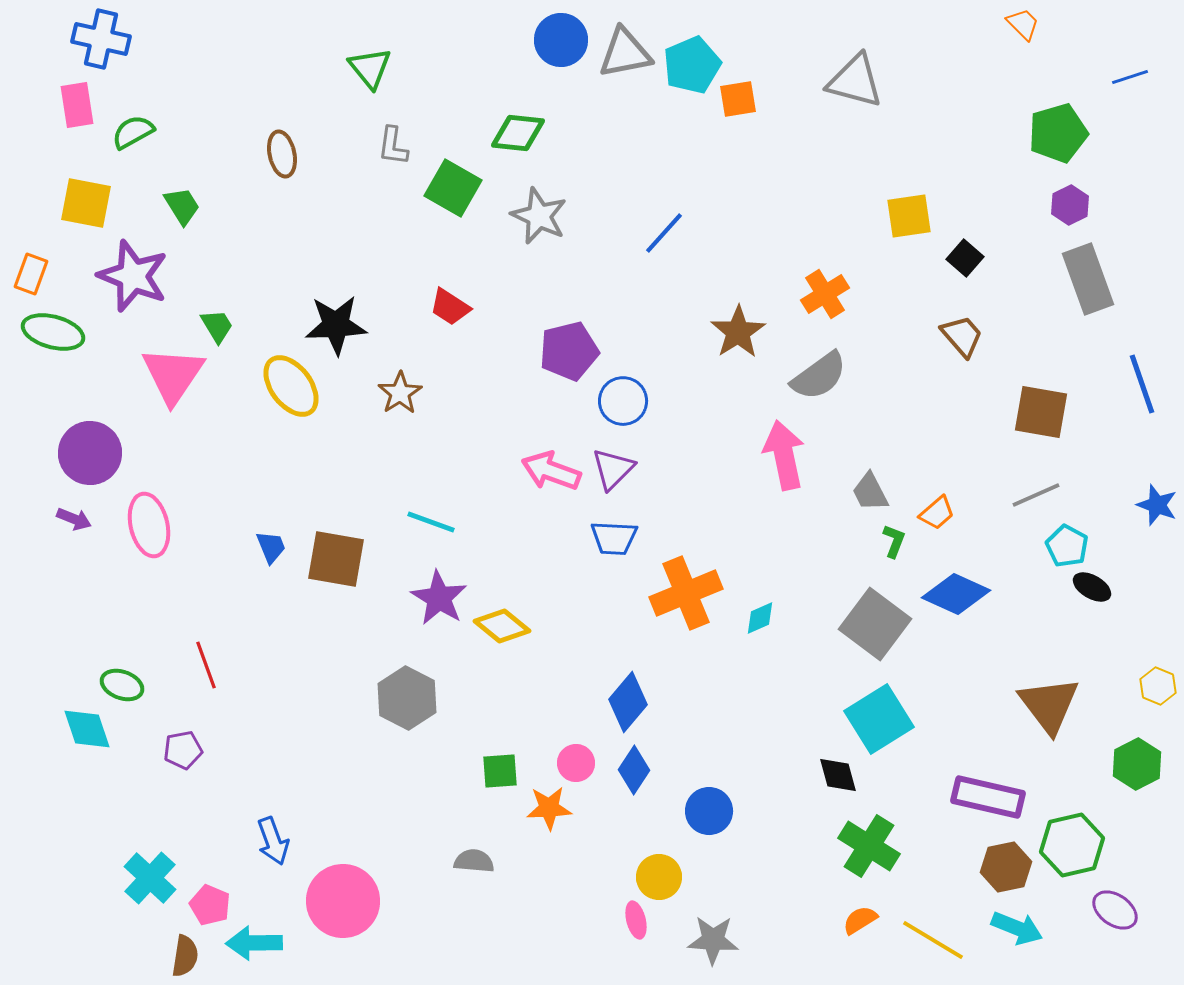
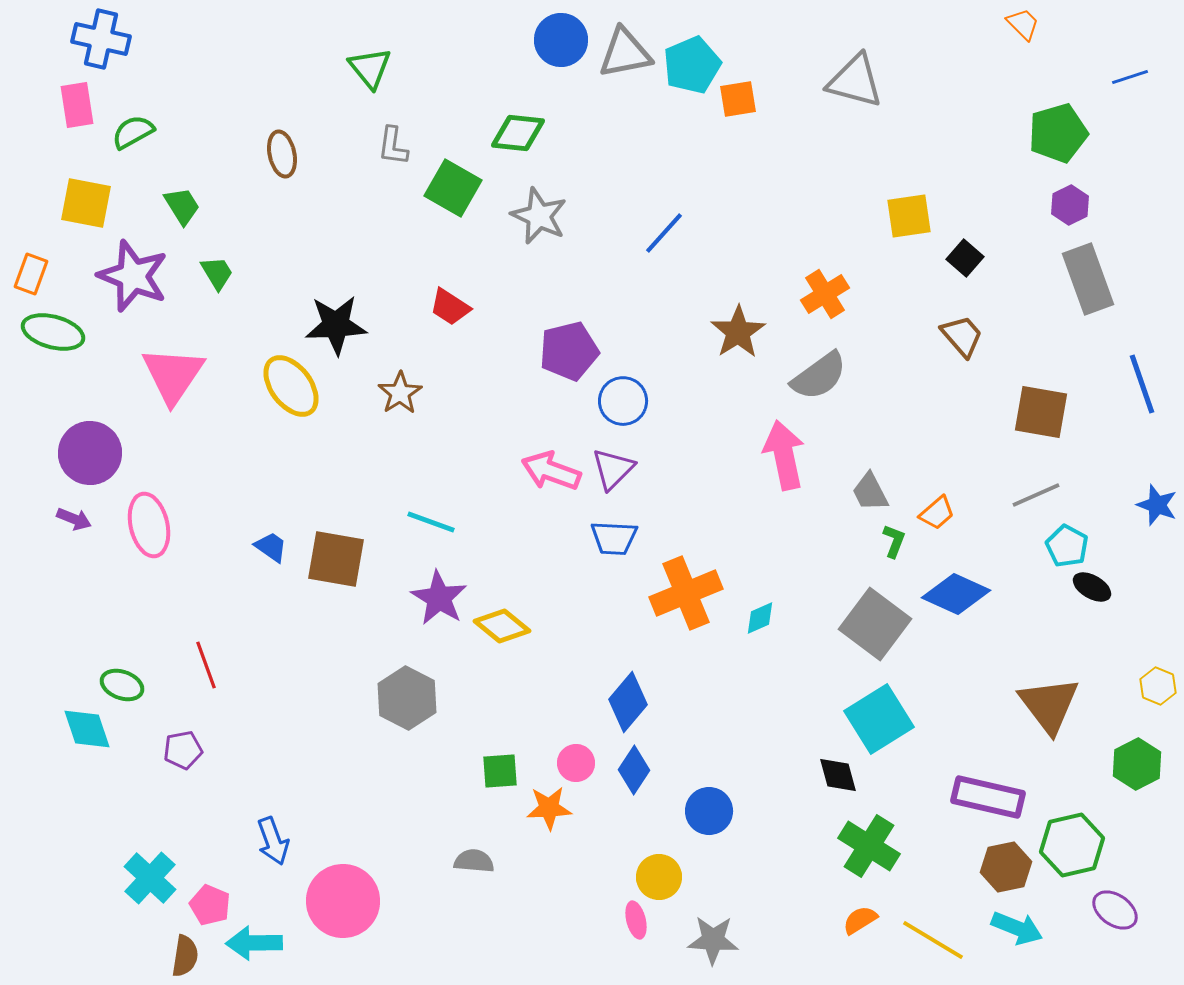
green trapezoid at (217, 326): moved 53 px up
blue trapezoid at (271, 547): rotated 33 degrees counterclockwise
